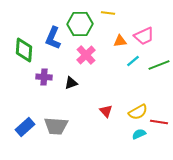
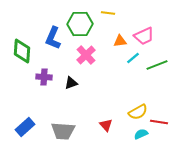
green diamond: moved 2 px left, 1 px down
cyan line: moved 3 px up
green line: moved 2 px left
red triangle: moved 14 px down
gray trapezoid: moved 7 px right, 5 px down
cyan semicircle: moved 2 px right
